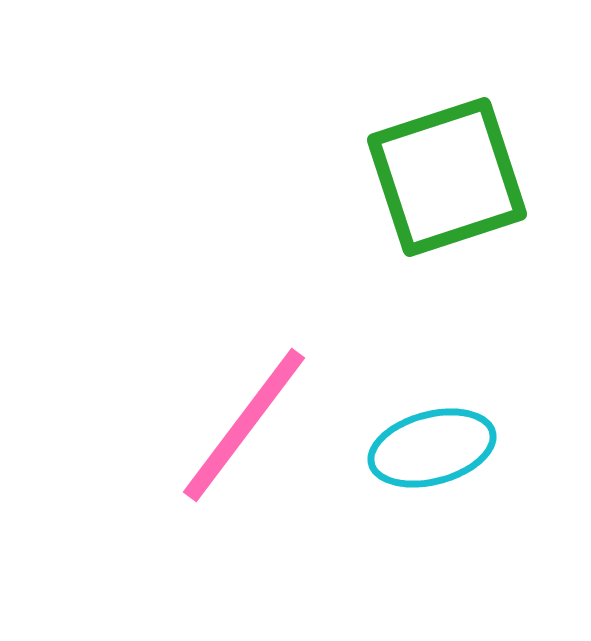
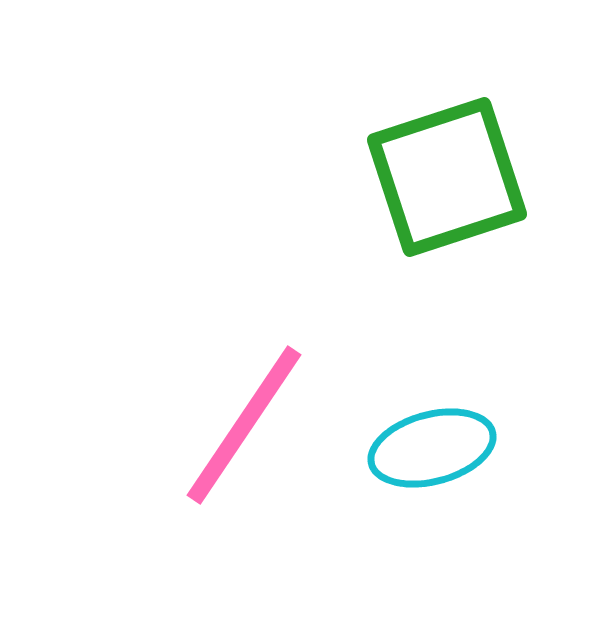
pink line: rotated 3 degrees counterclockwise
